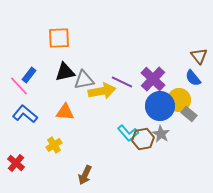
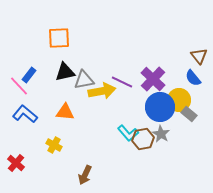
blue circle: moved 1 px down
yellow cross: rotated 28 degrees counterclockwise
